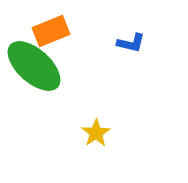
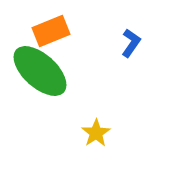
blue L-shape: rotated 68 degrees counterclockwise
green ellipse: moved 6 px right, 5 px down
